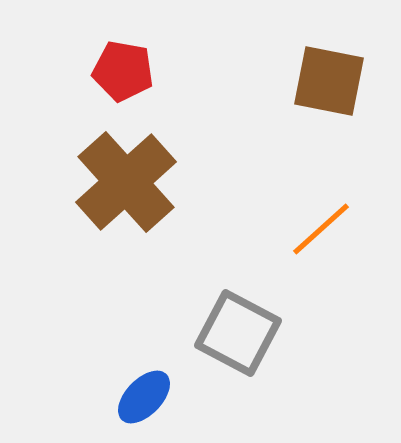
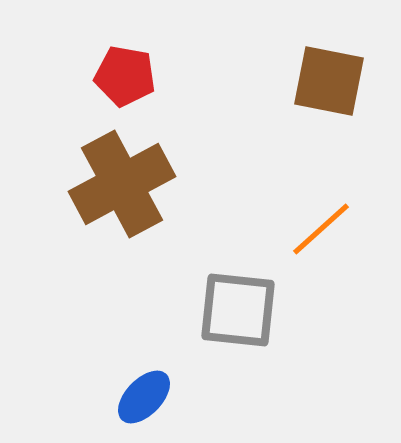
red pentagon: moved 2 px right, 5 px down
brown cross: moved 4 px left, 2 px down; rotated 14 degrees clockwise
gray square: moved 23 px up; rotated 22 degrees counterclockwise
